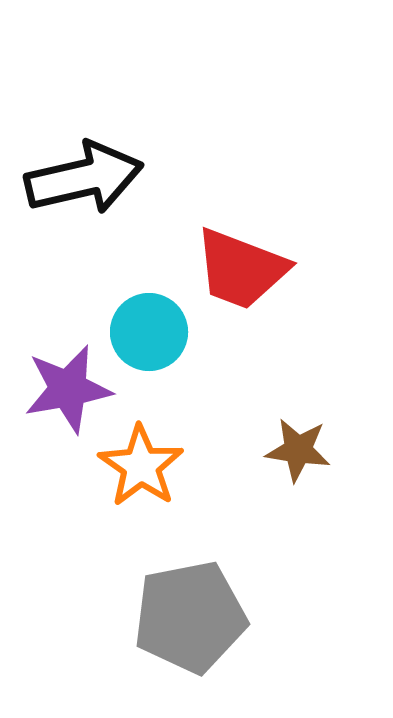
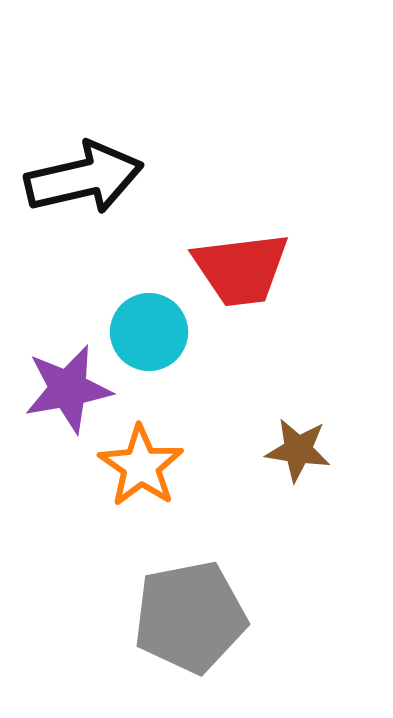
red trapezoid: rotated 28 degrees counterclockwise
